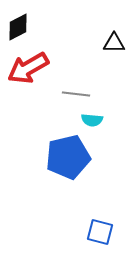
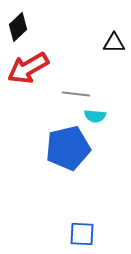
black diamond: rotated 16 degrees counterclockwise
cyan semicircle: moved 3 px right, 4 px up
blue pentagon: moved 9 px up
blue square: moved 18 px left, 2 px down; rotated 12 degrees counterclockwise
